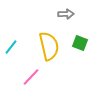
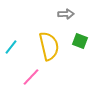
green square: moved 2 px up
